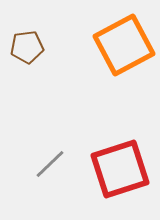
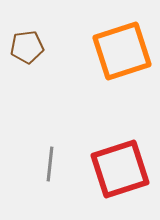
orange square: moved 2 px left, 6 px down; rotated 10 degrees clockwise
gray line: rotated 40 degrees counterclockwise
